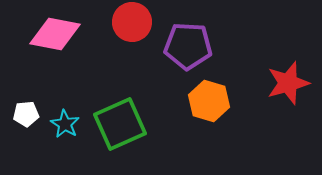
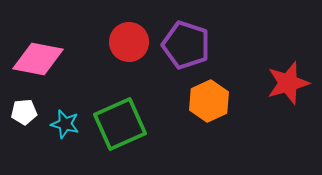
red circle: moved 3 px left, 20 px down
pink diamond: moved 17 px left, 25 px down
purple pentagon: moved 2 px left, 1 px up; rotated 15 degrees clockwise
orange hexagon: rotated 18 degrees clockwise
white pentagon: moved 2 px left, 2 px up
cyan star: rotated 16 degrees counterclockwise
